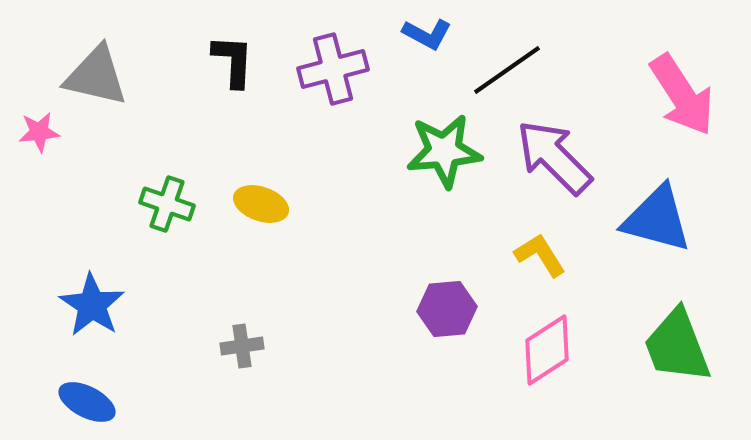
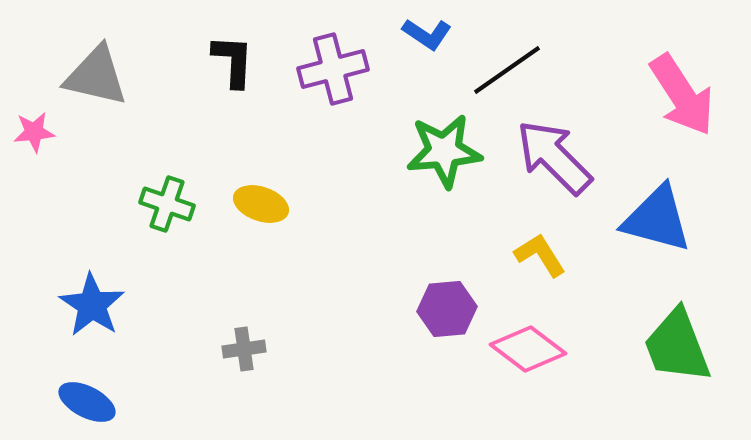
blue L-shape: rotated 6 degrees clockwise
pink star: moved 5 px left
gray cross: moved 2 px right, 3 px down
pink diamond: moved 19 px left, 1 px up; rotated 70 degrees clockwise
